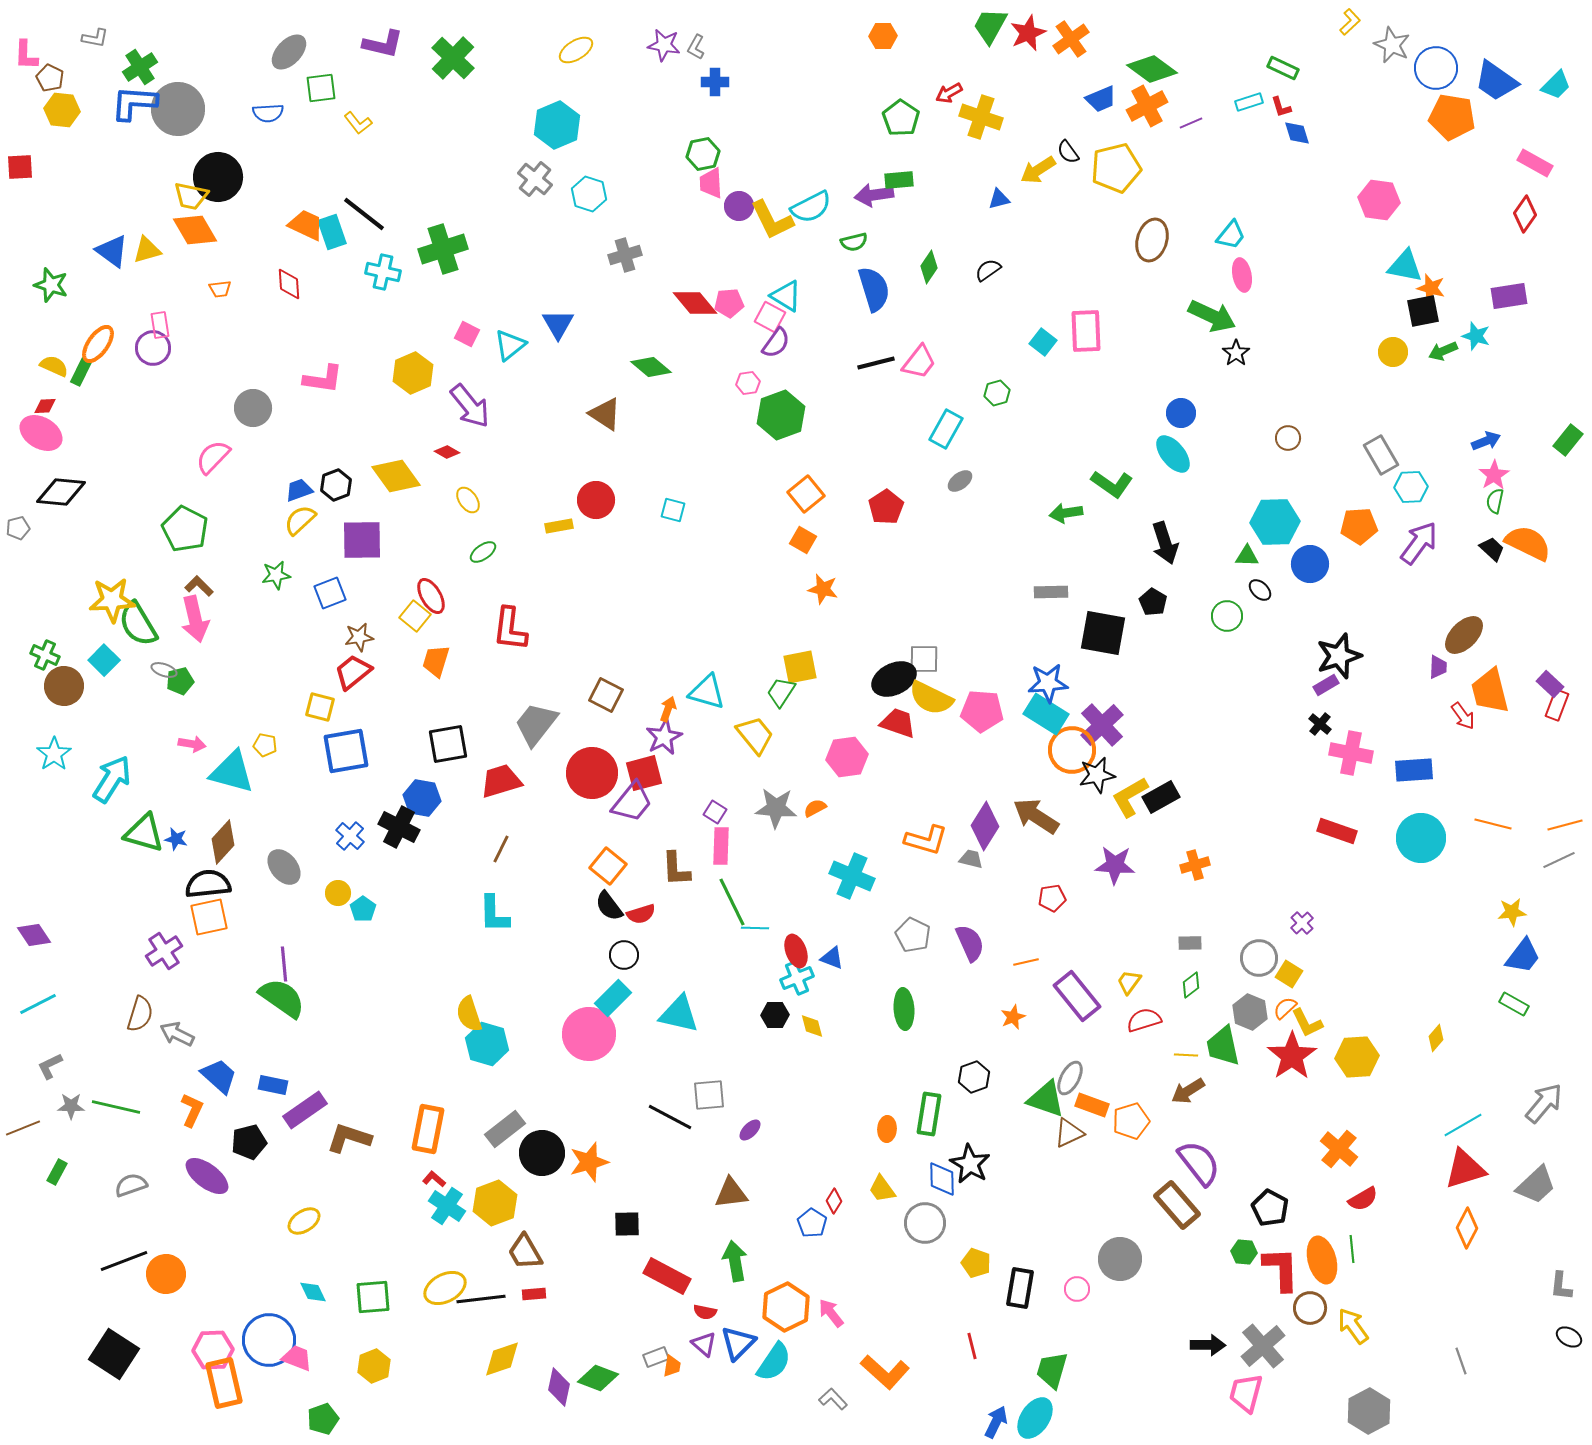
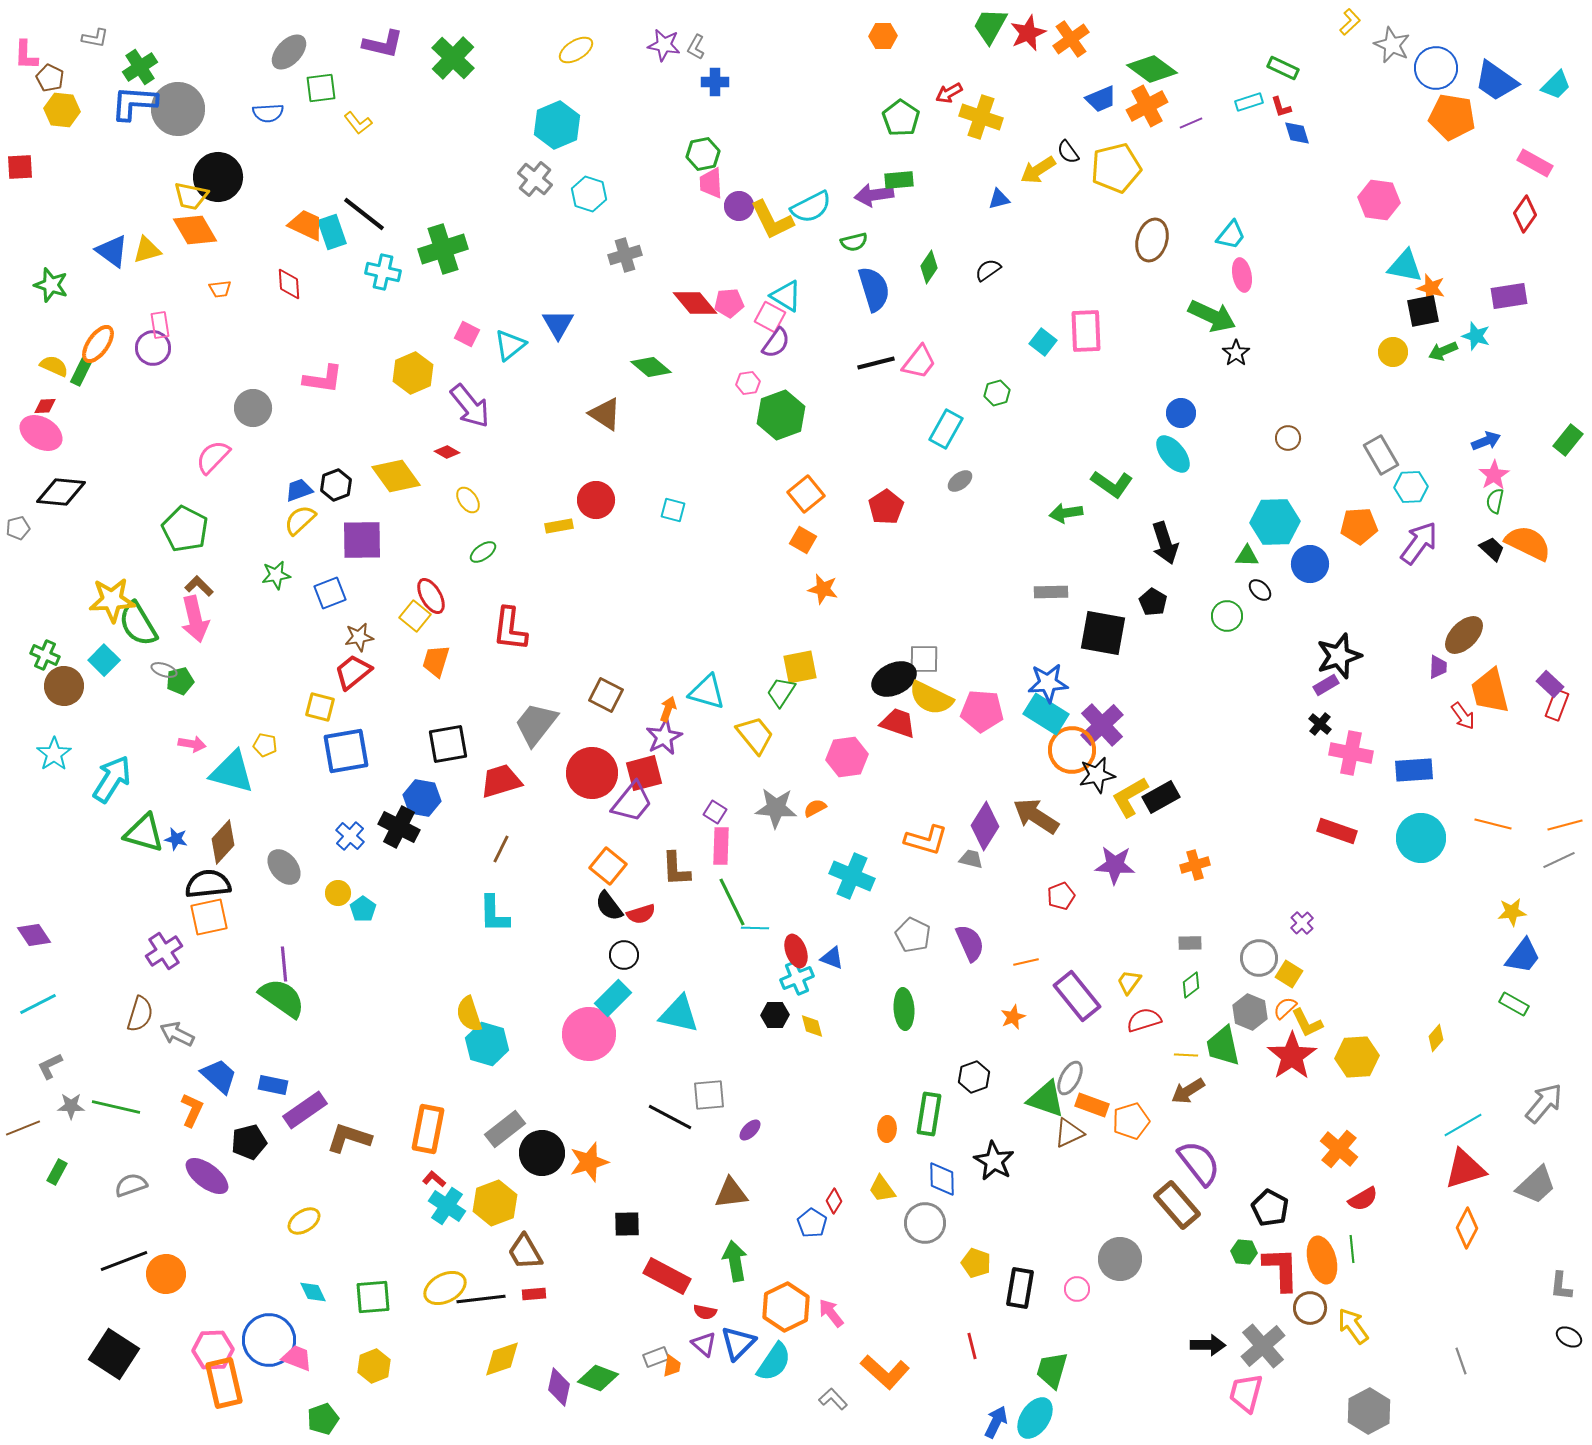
red pentagon at (1052, 898): moved 9 px right, 2 px up; rotated 12 degrees counterclockwise
black star at (970, 1164): moved 24 px right, 3 px up
